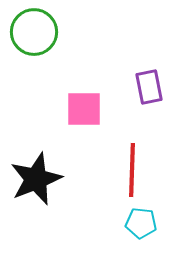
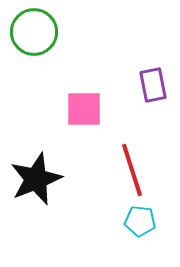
purple rectangle: moved 4 px right, 2 px up
red line: rotated 20 degrees counterclockwise
cyan pentagon: moved 1 px left, 2 px up
